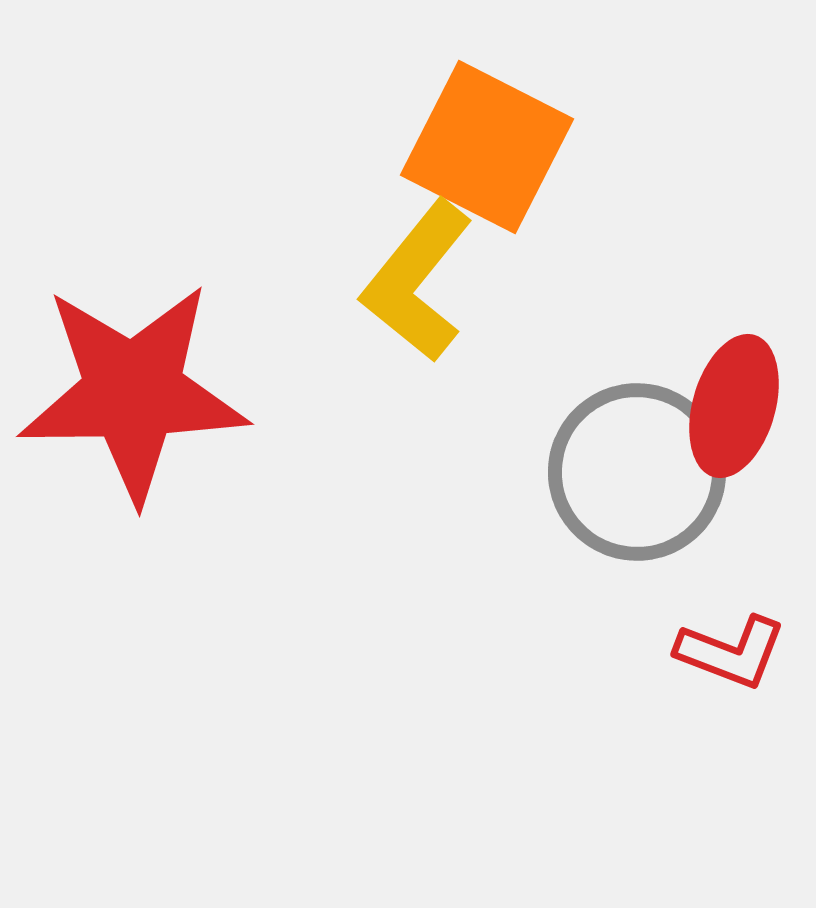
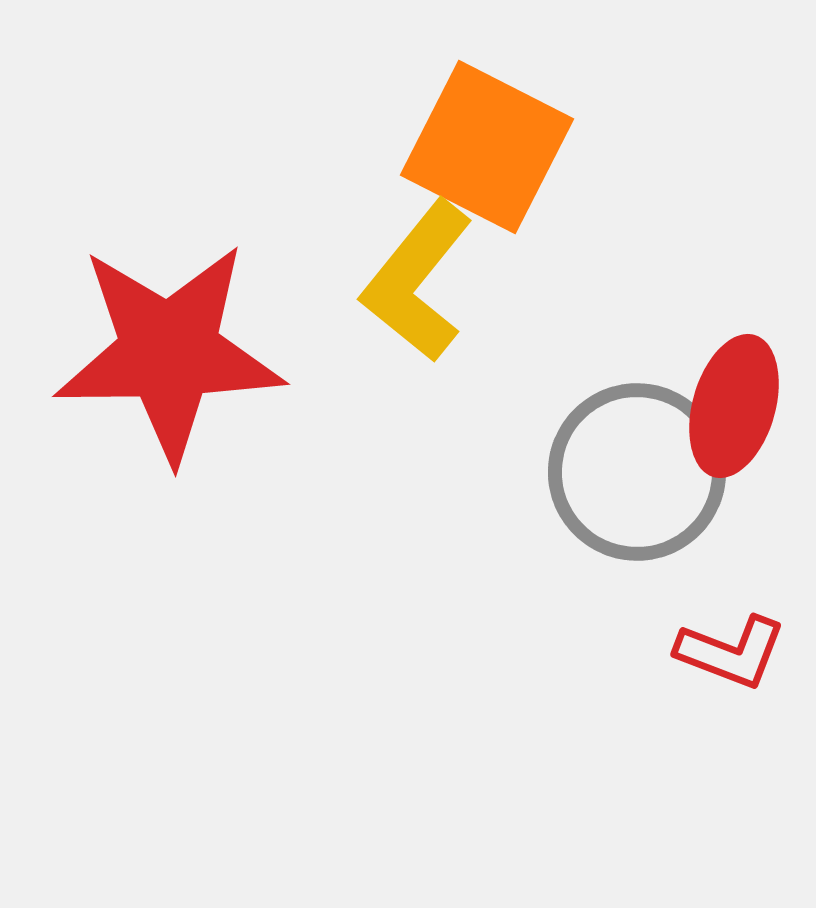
red star: moved 36 px right, 40 px up
